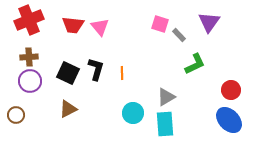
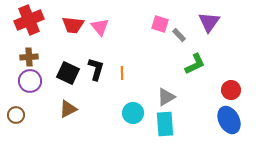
blue ellipse: rotated 16 degrees clockwise
